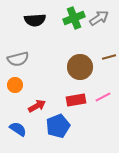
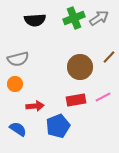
brown line: rotated 32 degrees counterclockwise
orange circle: moved 1 px up
red arrow: moved 2 px left; rotated 24 degrees clockwise
